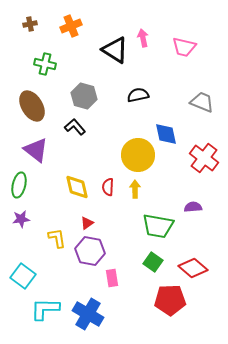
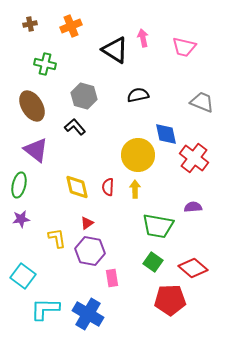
red cross: moved 10 px left
